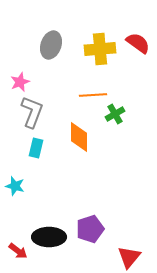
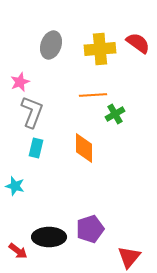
orange diamond: moved 5 px right, 11 px down
